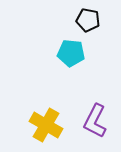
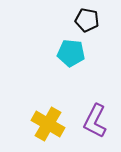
black pentagon: moved 1 px left
yellow cross: moved 2 px right, 1 px up
